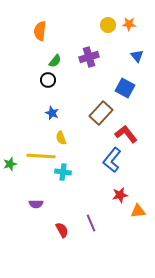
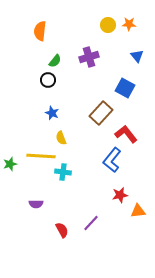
purple line: rotated 66 degrees clockwise
